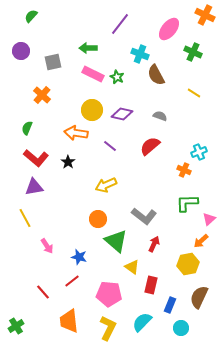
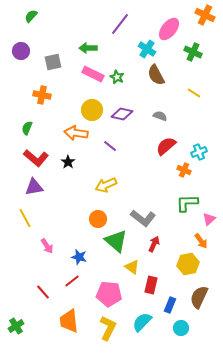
cyan cross at (140, 54): moved 7 px right, 5 px up; rotated 12 degrees clockwise
orange cross at (42, 95): rotated 30 degrees counterclockwise
red semicircle at (150, 146): moved 16 px right
gray L-shape at (144, 216): moved 1 px left, 2 px down
orange arrow at (201, 241): rotated 84 degrees counterclockwise
